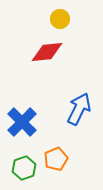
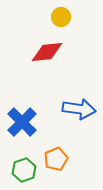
yellow circle: moved 1 px right, 2 px up
blue arrow: rotated 72 degrees clockwise
green hexagon: moved 2 px down
